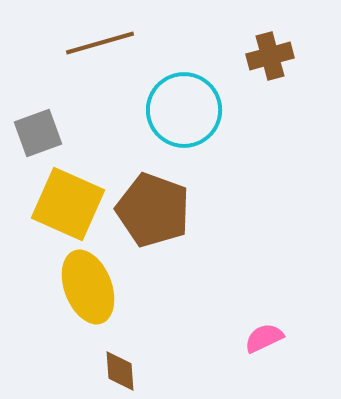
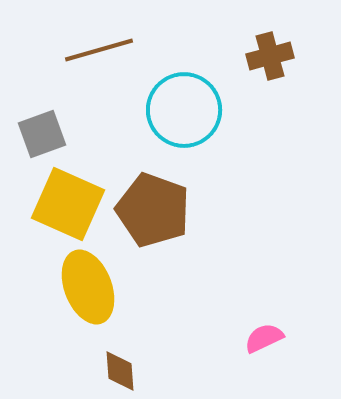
brown line: moved 1 px left, 7 px down
gray square: moved 4 px right, 1 px down
